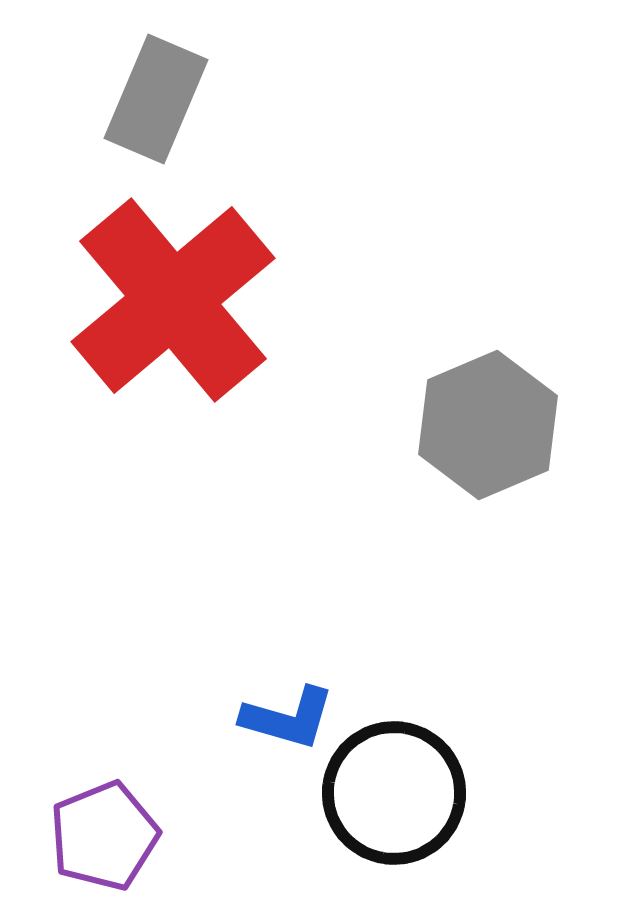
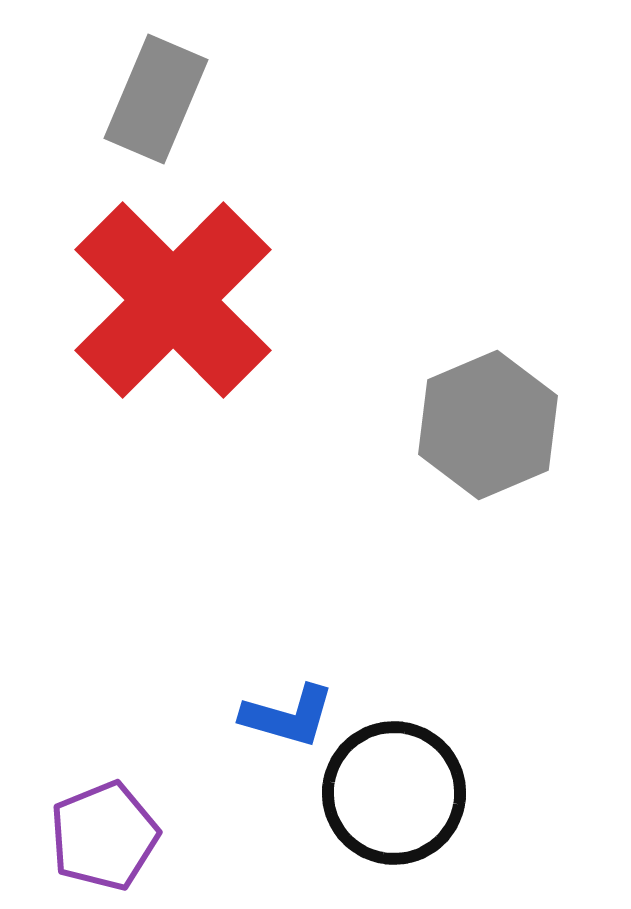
red cross: rotated 5 degrees counterclockwise
blue L-shape: moved 2 px up
